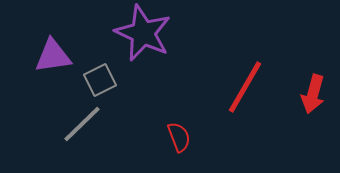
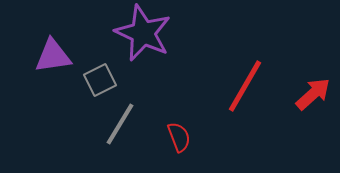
red line: moved 1 px up
red arrow: rotated 147 degrees counterclockwise
gray line: moved 38 px right; rotated 15 degrees counterclockwise
